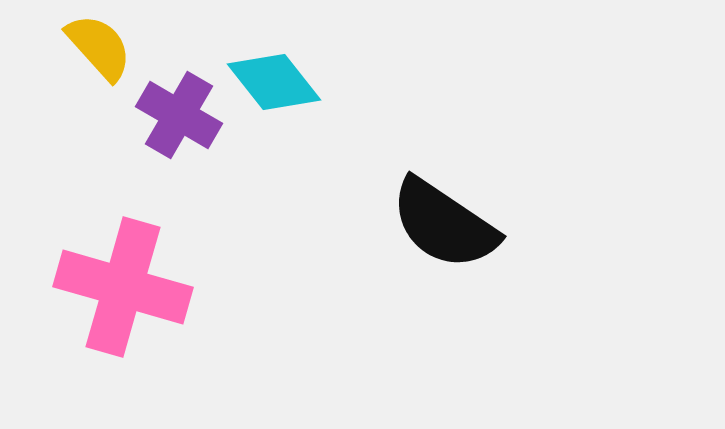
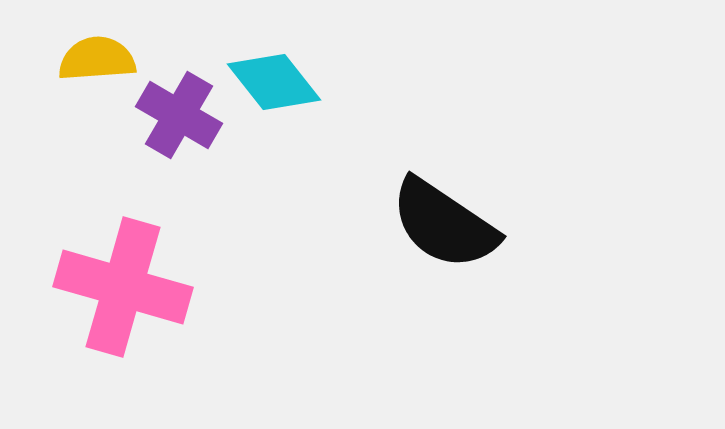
yellow semicircle: moved 2 px left, 12 px down; rotated 52 degrees counterclockwise
